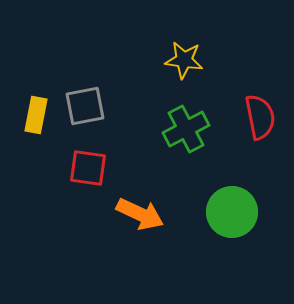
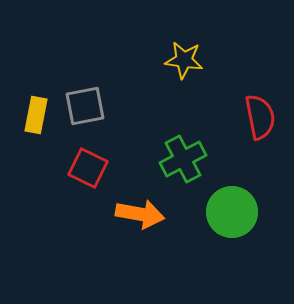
green cross: moved 3 px left, 30 px down
red square: rotated 18 degrees clockwise
orange arrow: rotated 15 degrees counterclockwise
